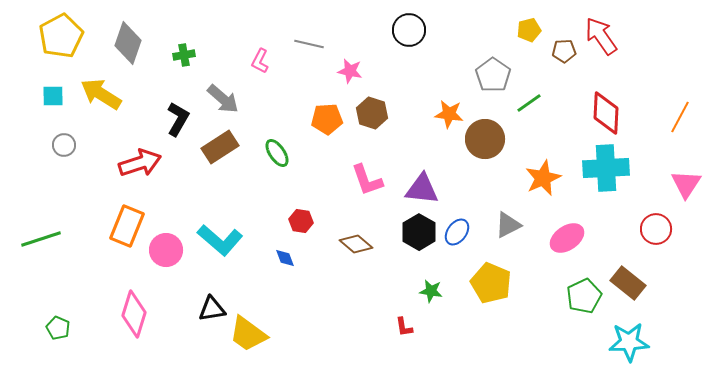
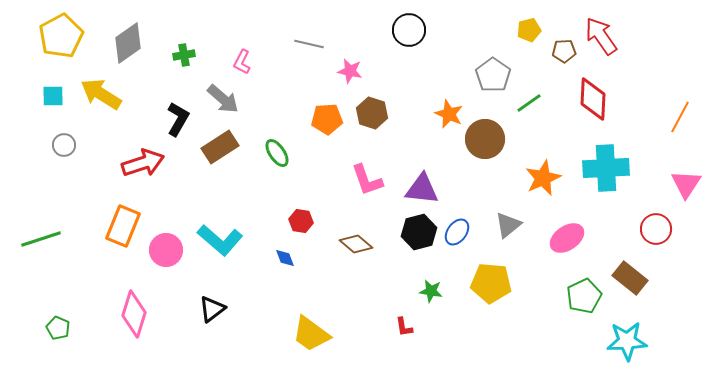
gray diamond at (128, 43): rotated 36 degrees clockwise
pink L-shape at (260, 61): moved 18 px left, 1 px down
red diamond at (606, 113): moved 13 px left, 14 px up
orange star at (449, 114): rotated 16 degrees clockwise
red arrow at (140, 163): moved 3 px right
gray triangle at (508, 225): rotated 12 degrees counterclockwise
orange rectangle at (127, 226): moved 4 px left
black hexagon at (419, 232): rotated 16 degrees clockwise
yellow pentagon at (491, 283): rotated 18 degrees counterclockwise
brown rectangle at (628, 283): moved 2 px right, 5 px up
black triangle at (212, 309): rotated 28 degrees counterclockwise
yellow trapezoid at (248, 334): moved 63 px right
cyan star at (629, 342): moved 2 px left, 1 px up
